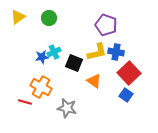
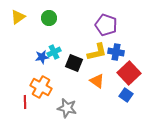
orange triangle: moved 3 px right
red line: rotated 72 degrees clockwise
